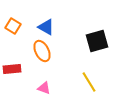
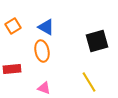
orange square: rotated 28 degrees clockwise
orange ellipse: rotated 15 degrees clockwise
